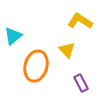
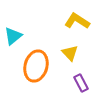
yellow L-shape: moved 3 px left
yellow triangle: moved 3 px right, 3 px down
